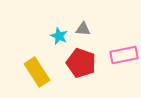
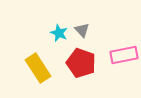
gray triangle: moved 1 px left, 1 px down; rotated 42 degrees clockwise
cyan star: moved 3 px up
yellow rectangle: moved 1 px right, 4 px up
